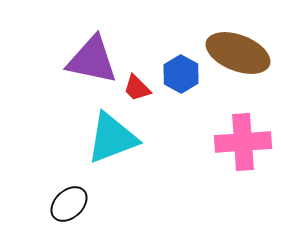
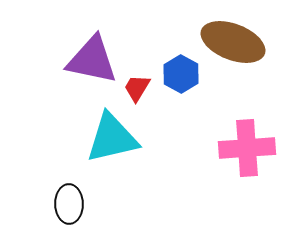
brown ellipse: moved 5 px left, 11 px up
red trapezoid: rotated 76 degrees clockwise
cyan triangle: rotated 8 degrees clockwise
pink cross: moved 4 px right, 6 px down
black ellipse: rotated 48 degrees counterclockwise
